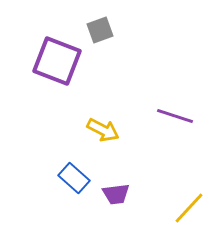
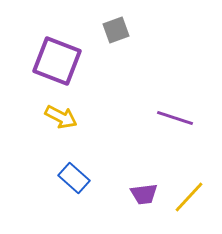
gray square: moved 16 px right
purple line: moved 2 px down
yellow arrow: moved 42 px left, 13 px up
purple trapezoid: moved 28 px right
yellow line: moved 11 px up
